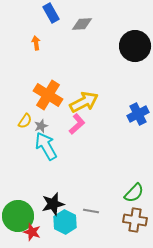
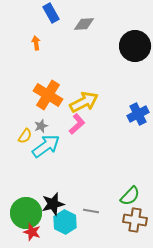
gray diamond: moved 2 px right
yellow semicircle: moved 15 px down
cyan arrow: rotated 84 degrees clockwise
green semicircle: moved 4 px left, 3 px down
green circle: moved 8 px right, 3 px up
